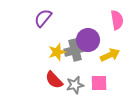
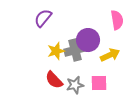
yellow star: moved 1 px left, 1 px up
